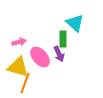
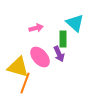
pink arrow: moved 17 px right, 14 px up
